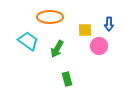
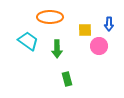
green arrow: rotated 30 degrees counterclockwise
